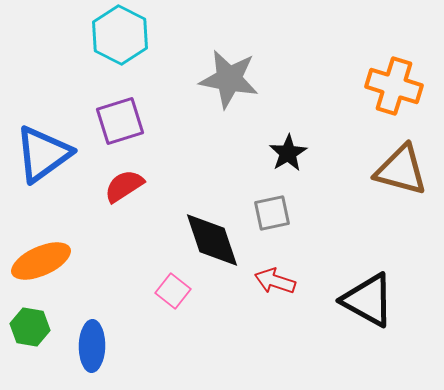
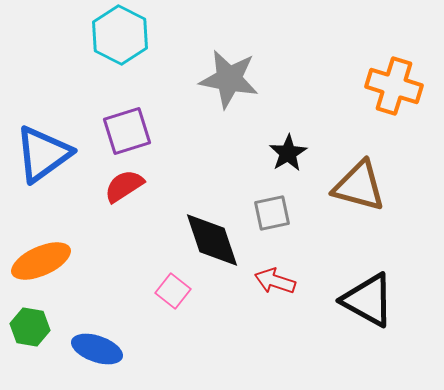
purple square: moved 7 px right, 10 px down
brown triangle: moved 42 px left, 16 px down
blue ellipse: moved 5 px right, 3 px down; rotated 72 degrees counterclockwise
